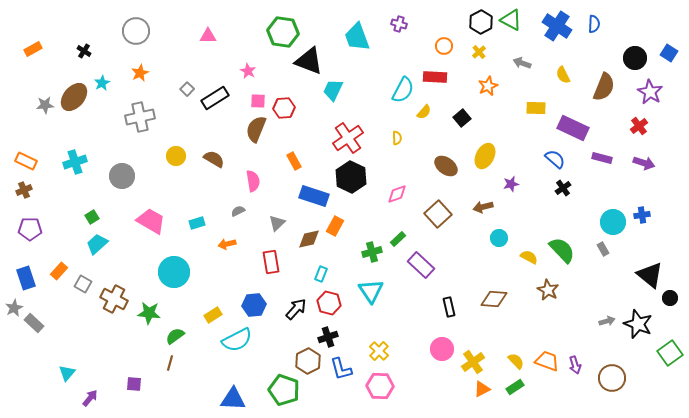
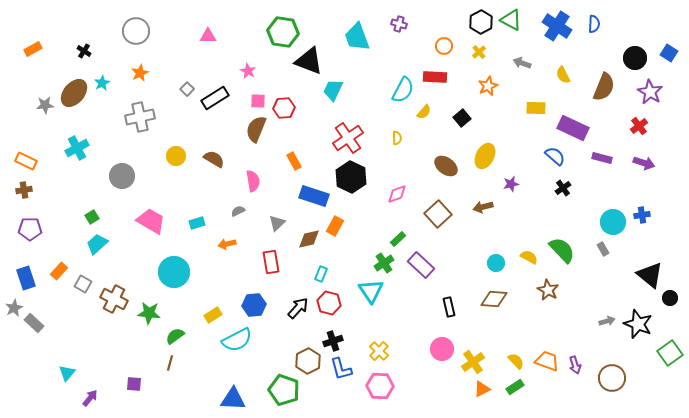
brown ellipse at (74, 97): moved 4 px up
blue semicircle at (555, 159): moved 3 px up
cyan cross at (75, 162): moved 2 px right, 14 px up; rotated 10 degrees counterclockwise
brown cross at (24, 190): rotated 14 degrees clockwise
cyan circle at (499, 238): moved 3 px left, 25 px down
green cross at (372, 252): moved 12 px right, 11 px down; rotated 18 degrees counterclockwise
black arrow at (296, 309): moved 2 px right, 1 px up
black cross at (328, 337): moved 5 px right, 4 px down
